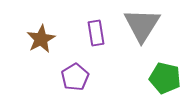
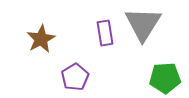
gray triangle: moved 1 px right, 1 px up
purple rectangle: moved 9 px right
green pentagon: rotated 16 degrees counterclockwise
